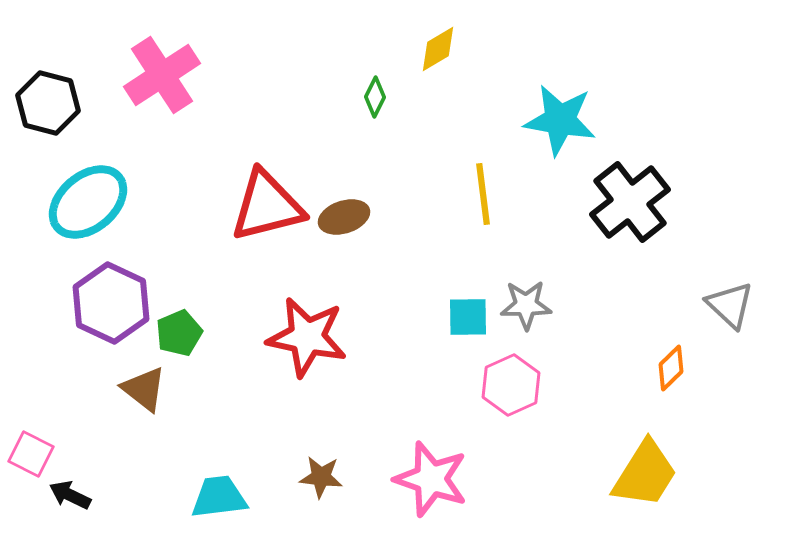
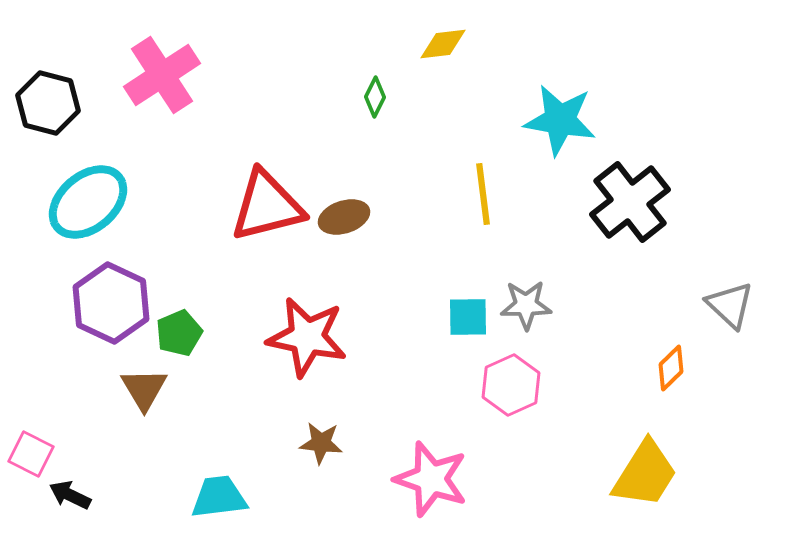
yellow diamond: moved 5 px right, 5 px up; rotated 24 degrees clockwise
brown triangle: rotated 21 degrees clockwise
brown star: moved 34 px up
